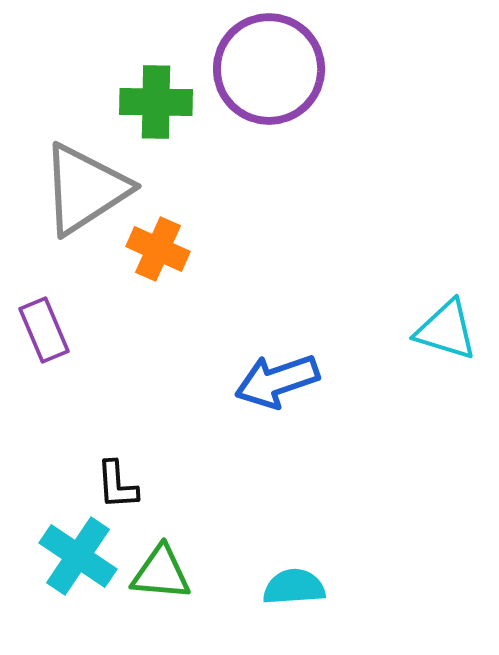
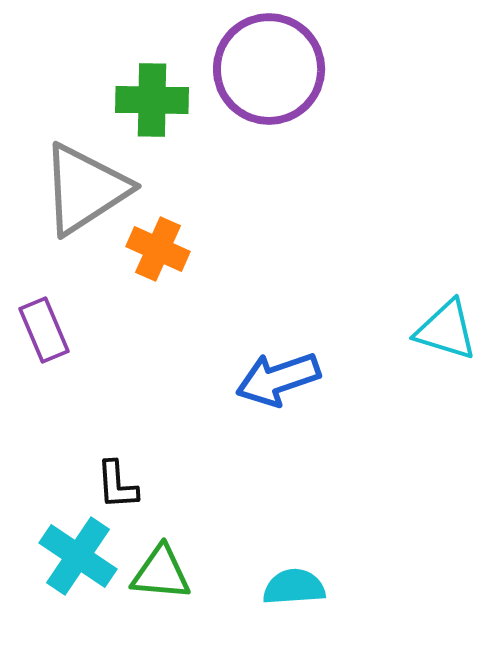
green cross: moved 4 px left, 2 px up
blue arrow: moved 1 px right, 2 px up
